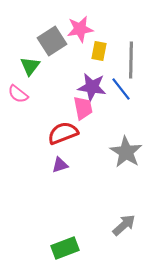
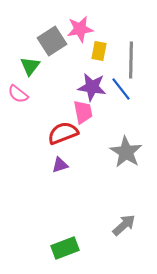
pink trapezoid: moved 4 px down
